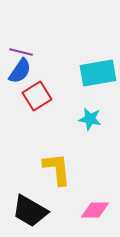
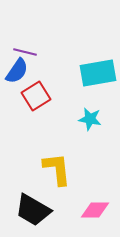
purple line: moved 4 px right
blue semicircle: moved 3 px left
red square: moved 1 px left
black trapezoid: moved 3 px right, 1 px up
